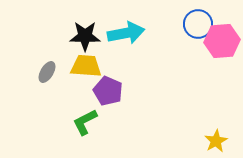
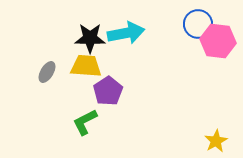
black star: moved 5 px right, 2 px down
pink hexagon: moved 4 px left; rotated 12 degrees clockwise
purple pentagon: rotated 16 degrees clockwise
